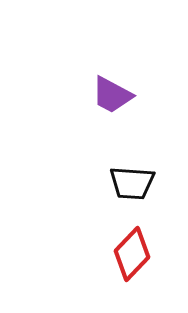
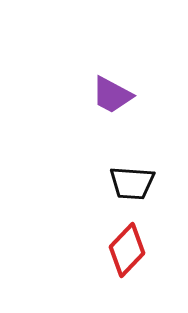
red diamond: moved 5 px left, 4 px up
